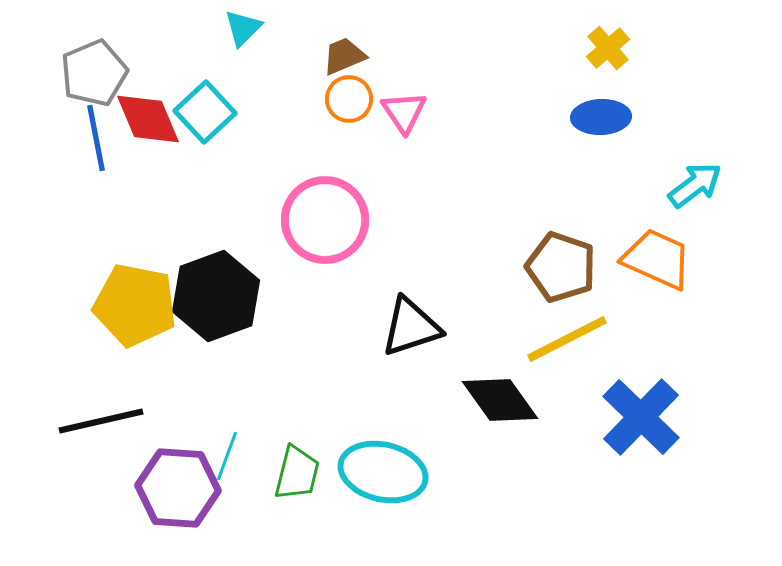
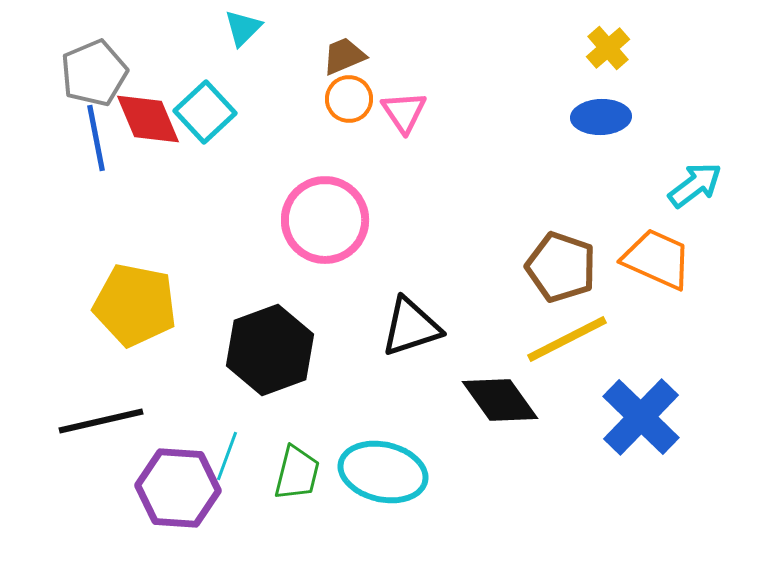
black hexagon: moved 54 px right, 54 px down
